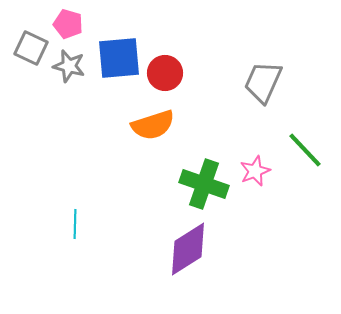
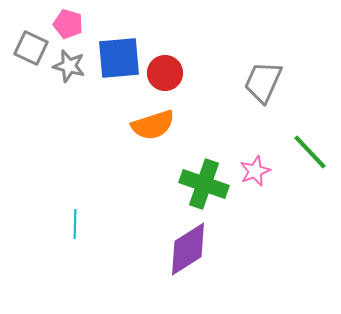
green line: moved 5 px right, 2 px down
